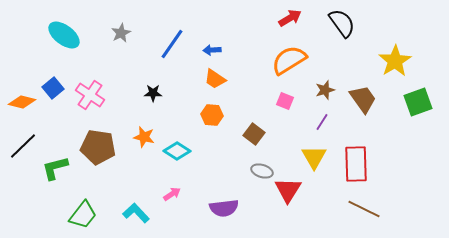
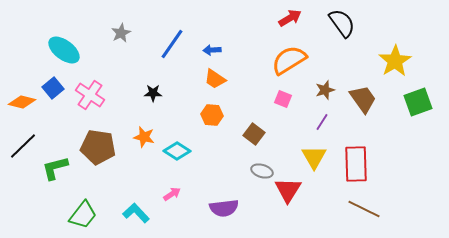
cyan ellipse: moved 15 px down
pink square: moved 2 px left, 2 px up
